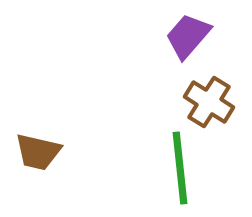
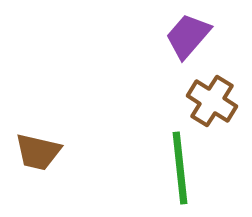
brown cross: moved 3 px right, 1 px up
